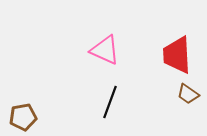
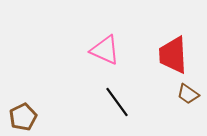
red trapezoid: moved 4 px left
black line: moved 7 px right; rotated 56 degrees counterclockwise
brown pentagon: rotated 16 degrees counterclockwise
